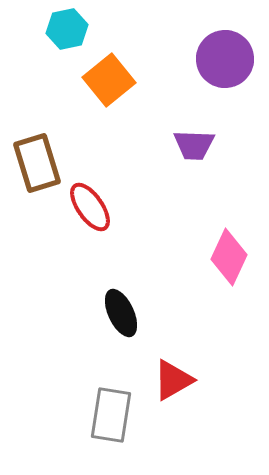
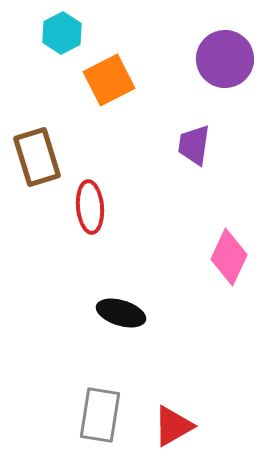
cyan hexagon: moved 5 px left, 4 px down; rotated 15 degrees counterclockwise
orange square: rotated 12 degrees clockwise
purple trapezoid: rotated 96 degrees clockwise
brown rectangle: moved 6 px up
red ellipse: rotated 30 degrees clockwise
black ellipse: rotated 48 degrees counterclockwise
red triangle: moved 46 px down
gray rectangle: moved 11 px left
